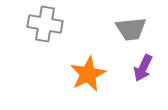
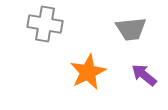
purple arrow: moved 1 px right, 7 px down; rotated 104 degrees clockwise
orange star: moved 2 px up
